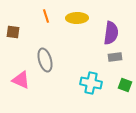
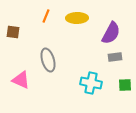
orange line: rotated 40 degrees clockwise
purple semicircle: rotated 20 degrees clockwise
gray ellipse: moved 3 px right
green square: rotated 24 degrees counterclockwise
